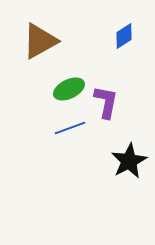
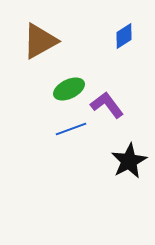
purple L-shape: moved 1 px right, 3 px down; rotated 48 degrees counterclockwise
blue line: moved 1 px right, 1 px down
